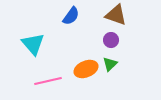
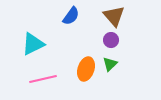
brown triangle: moved 2 px left, 1 px down; rotated 30 degrees clockwise
cyan triangle: rotated 45 degrees clockwise
orange ellipse: rotated 50 degrees counterclockwise
pink line: moved 5 px left, 2 px up
